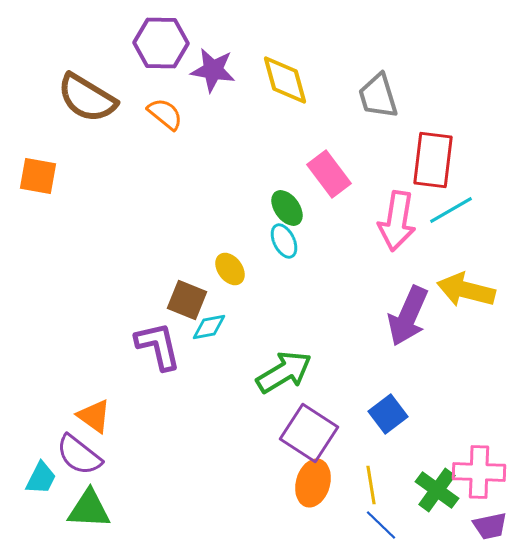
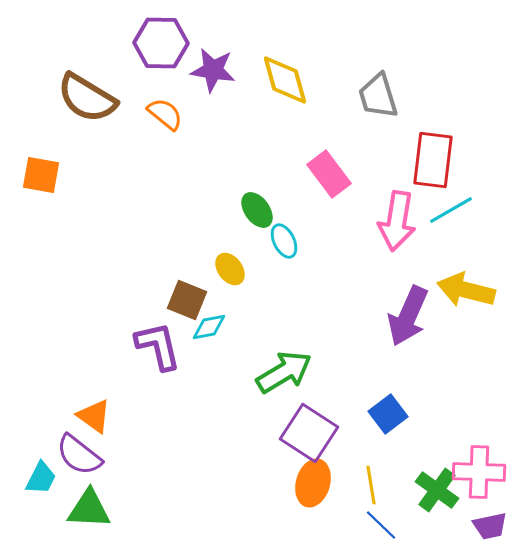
orange square: moved 3 px right, 1 px up
green ellipse: moved 30 px left, 2 px down
